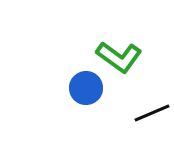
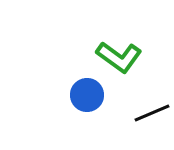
blue circle: moved 1 px right, 7 px down
